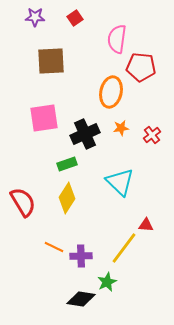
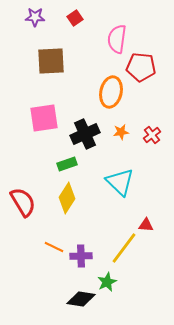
orange star: moved 4 px down
